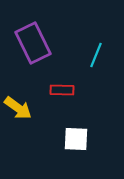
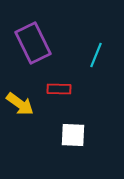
red rectangle: moved 3 px left, 1 px up
yellow arrow: moved 2 px right, 4 px up
white square: moved 3 px left, 4 px up
